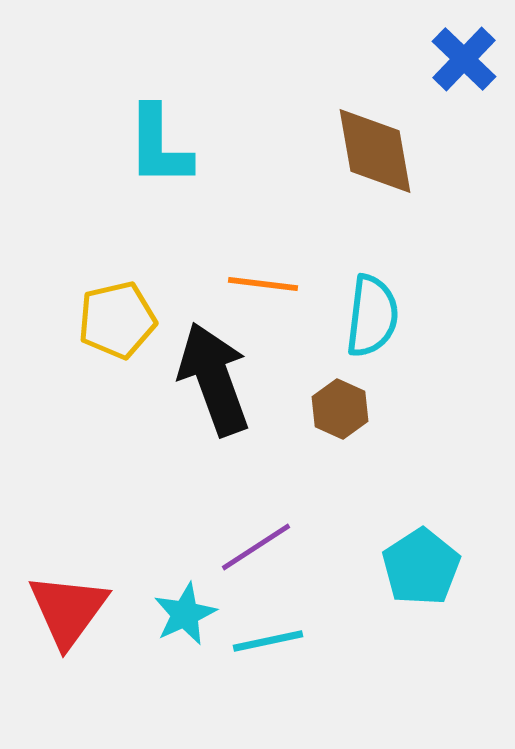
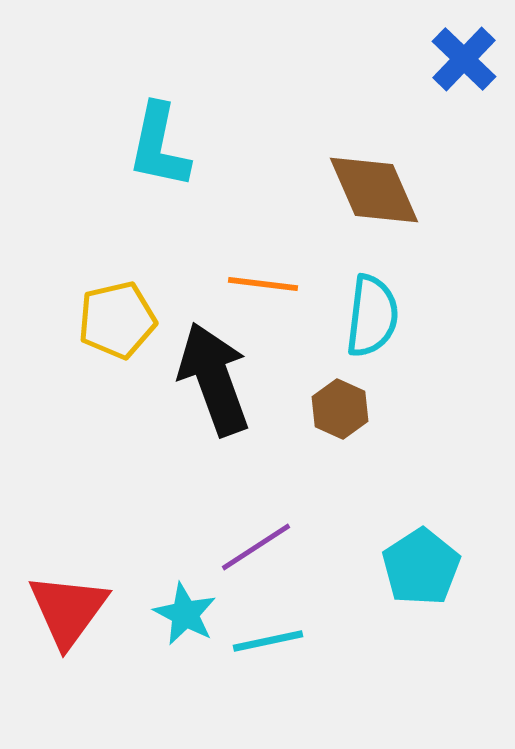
cyan L-shape: rotated 12 degrees clockwise
brown diamond: moved 1 px left, 39 px down; rotated 14 degrees counterclockwise
cyan star: rotated 20 degrees counterclockwise
